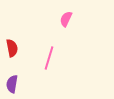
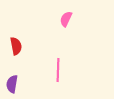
red semicircle: moved 4 px right, 2 px up
pink line: moved 9 px right, 12 px down; rotated 15 degrees counterclockwise
